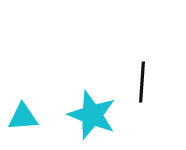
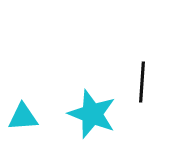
cyan star: moved 1 px up
